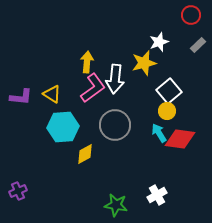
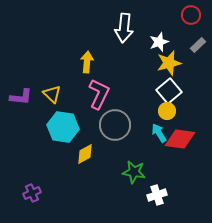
yellow star: moved 25 px right
white arrow: moved 9 px right, 51 px up
pink L-shape: moved 6 px right, 6 px down; rotated 28 degrees counterclockwise
yellow triangle: rotated 12 degrees clockwise
cyan hexagon: rotated 12 degrees clockwise
purple cross: moved 14 px right, 2 px down
white cross: rotated 12 degrees clockwise
green star: moved 18 px right, 33 px up
